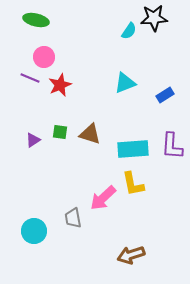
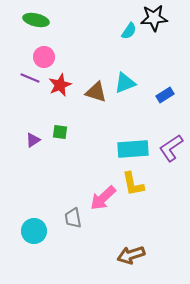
brown triangle: moved 6 px right, 42 px up
purple L-shape: moved 1 px left, 2 px down; rotated 52 degrees clockwise
